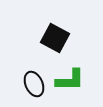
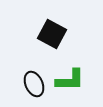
black square: moved 3 px left, 4 px up
